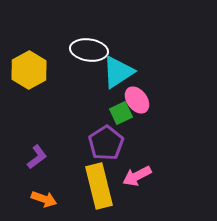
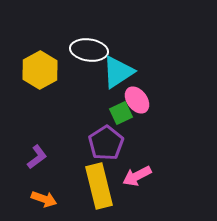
yellow hexagon: moved 11 px right
